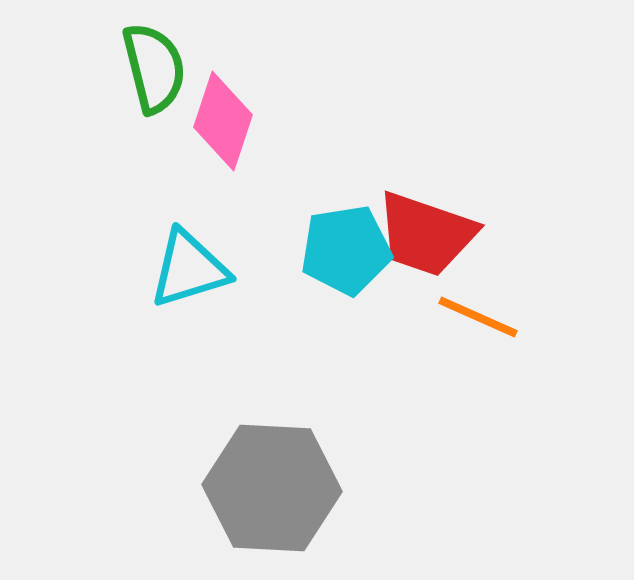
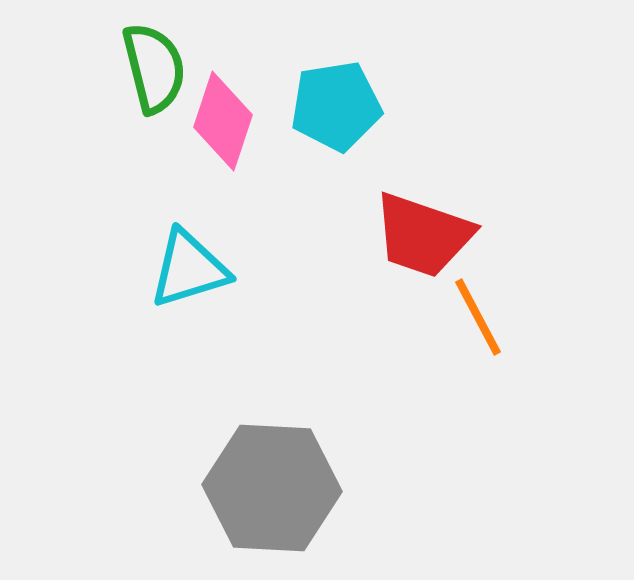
red trapezoid: moved 3 px left, 1 px down
cyan pentagon: moved 10 px left, 144 px up
orange line: rotated 38 degrees clockwise
